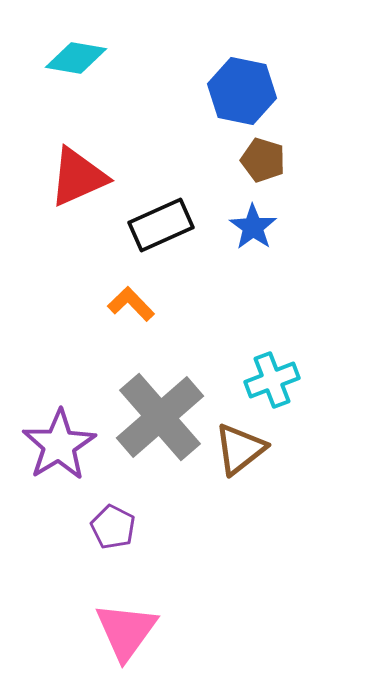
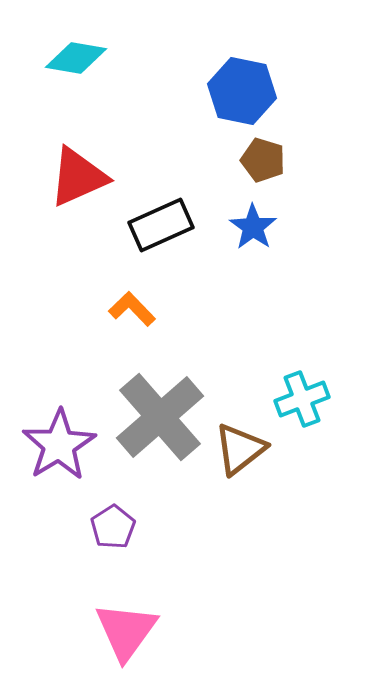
orange L-shape: moved 1 px right, 5 px down
cyan cross: moved 30 px right, 19 px down
purple pentagon: rotated 12 degrees clockwise
